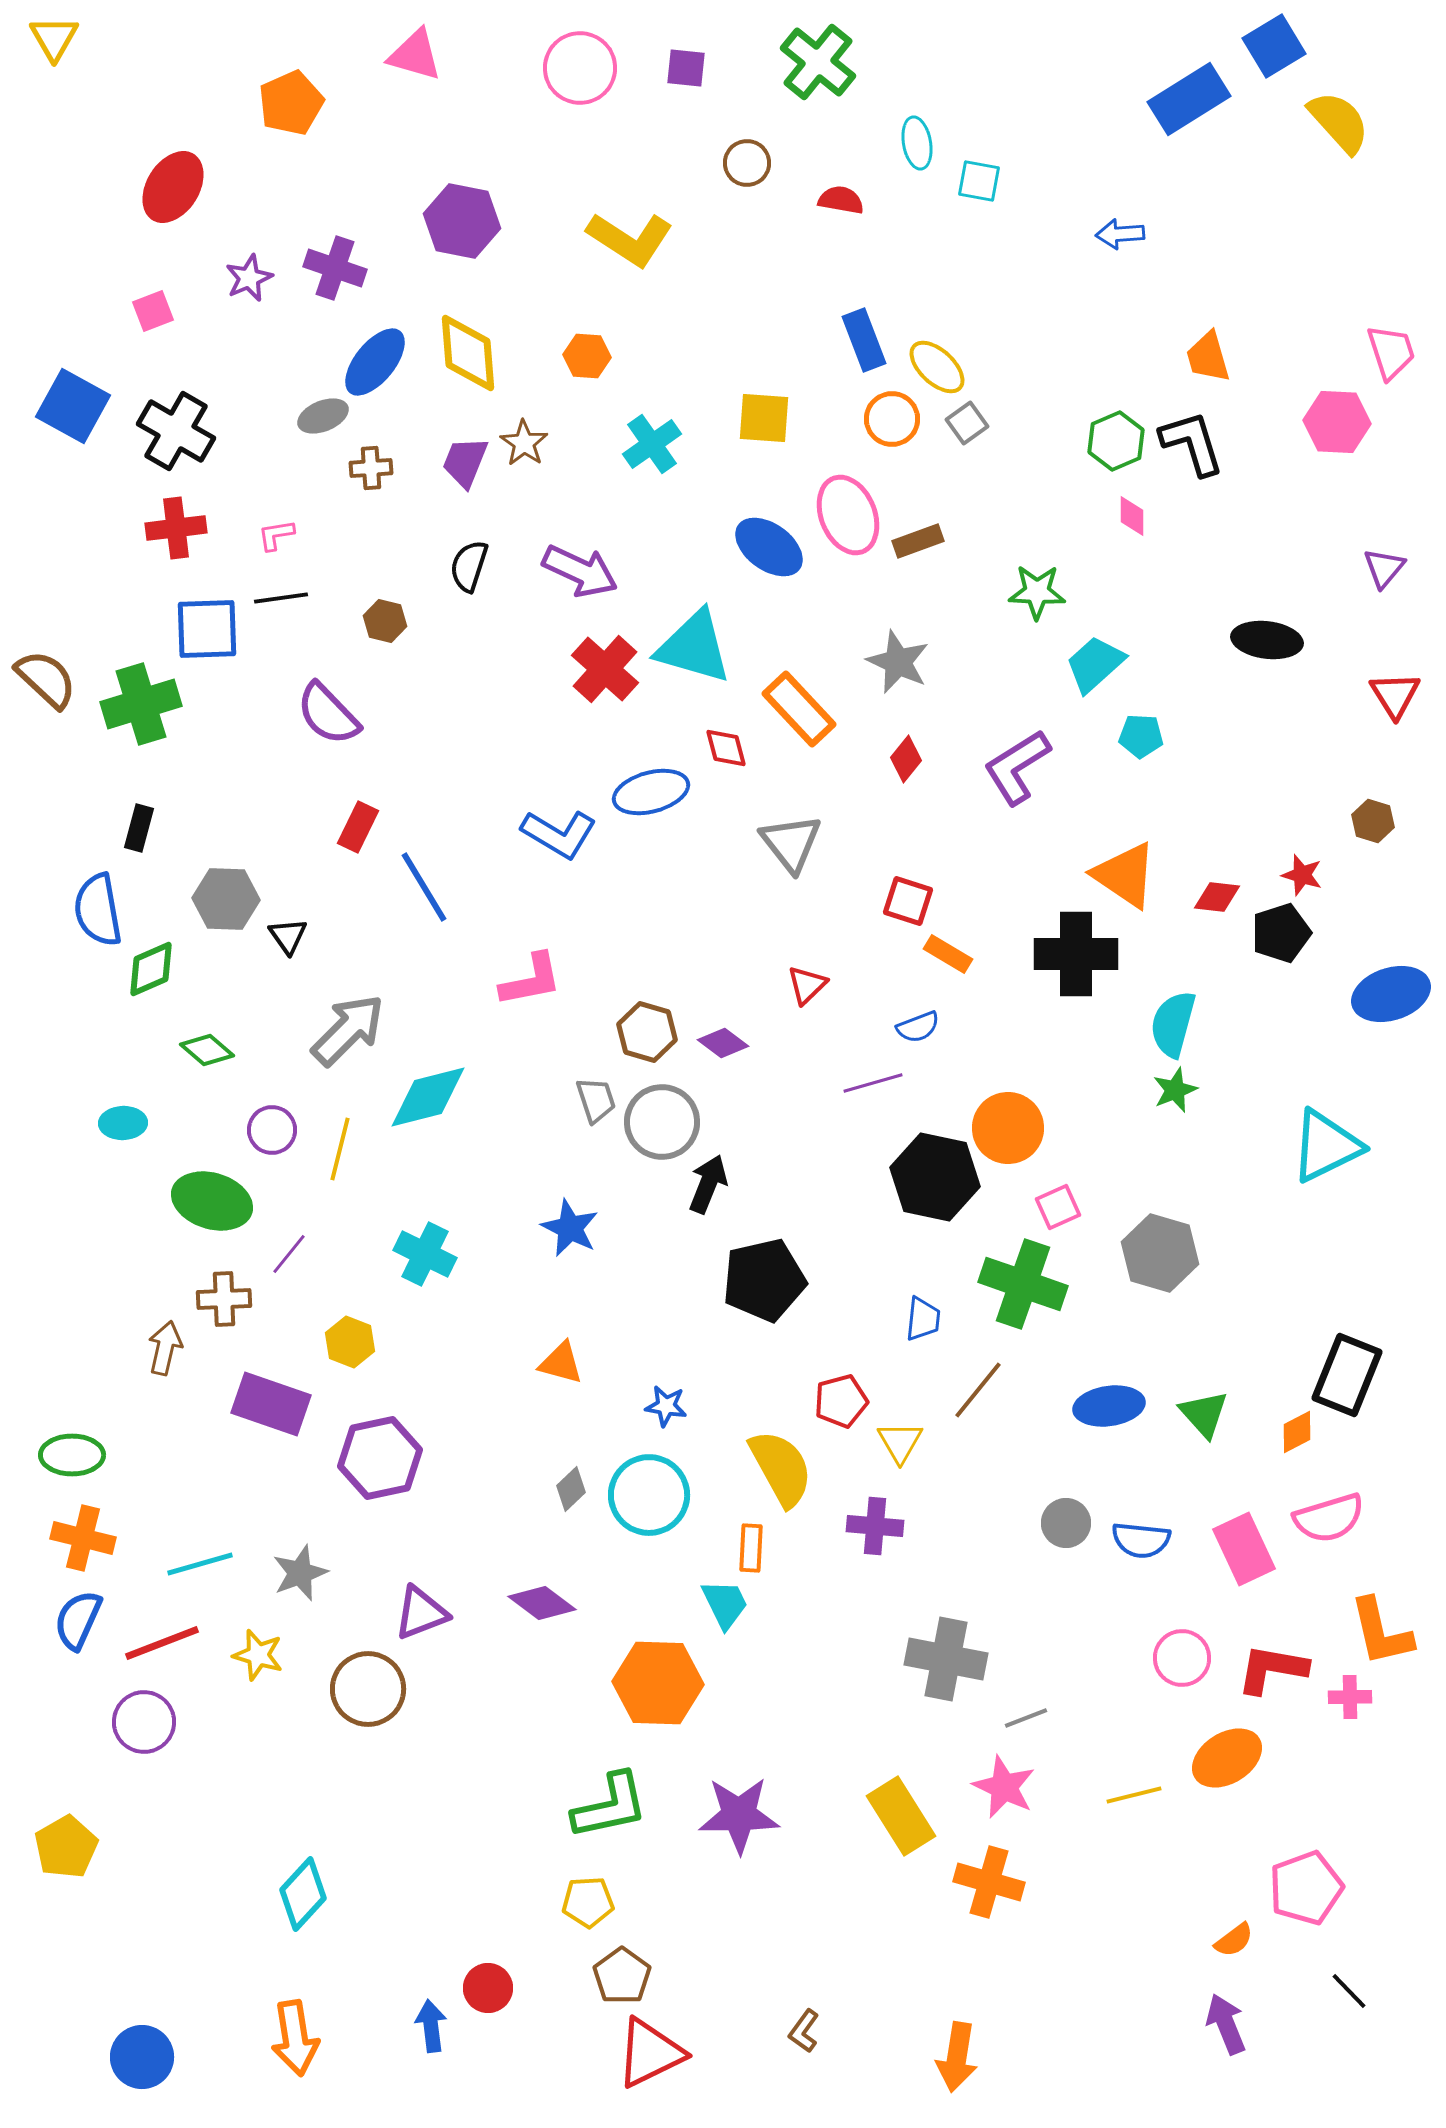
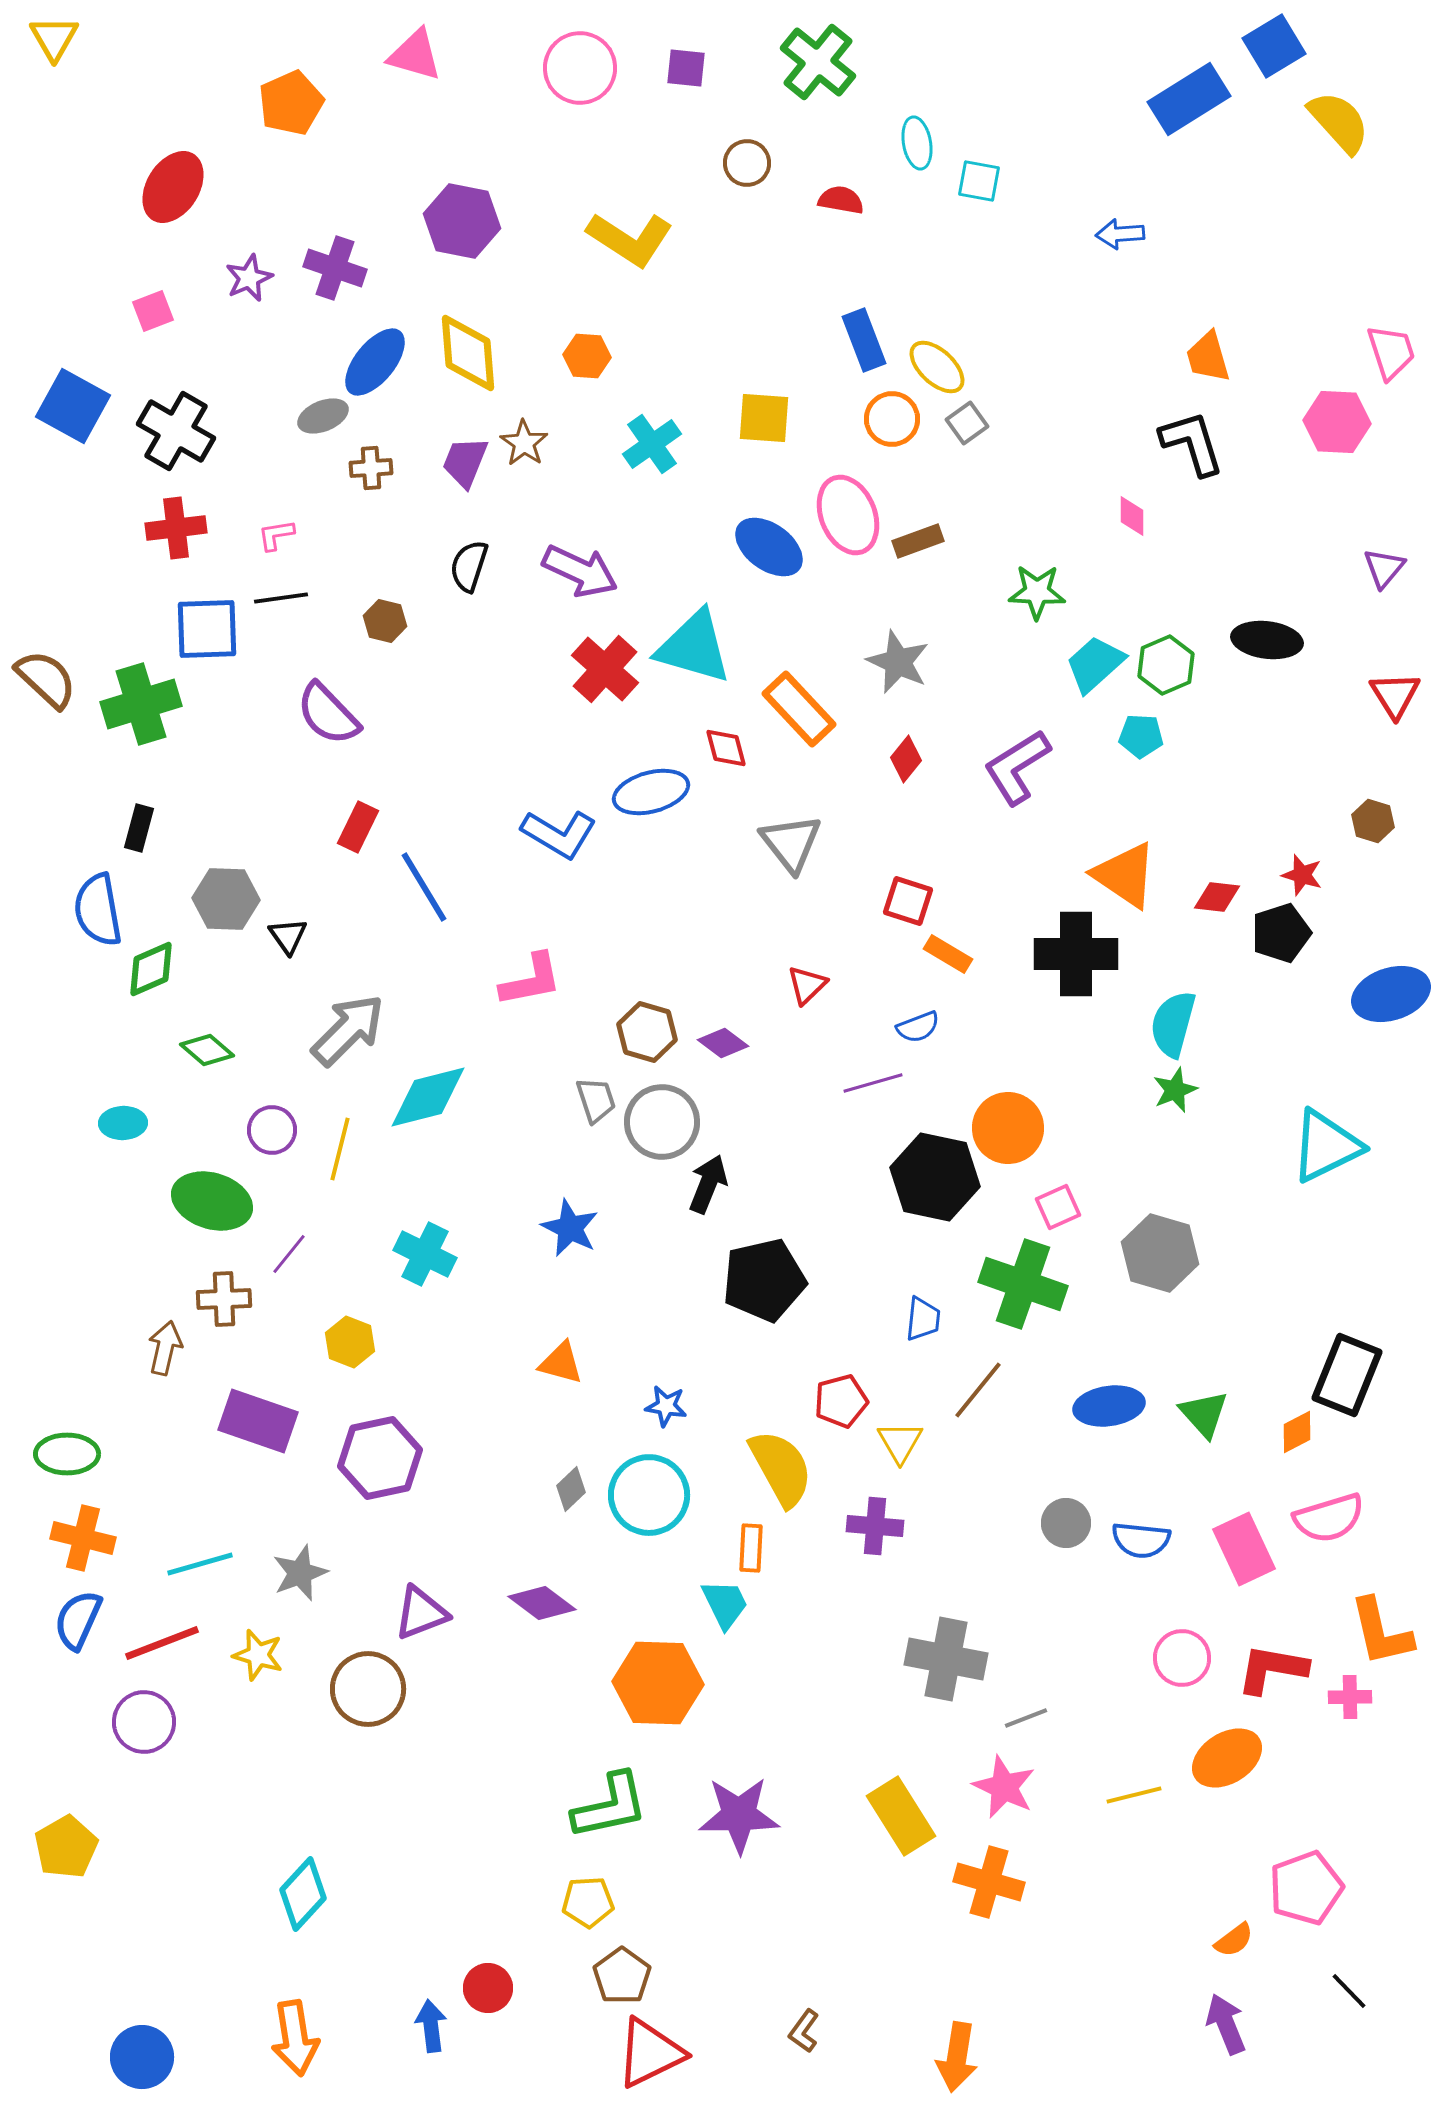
green hexagon at (1116, 441): moved 50 px right, 224 px down
purple rectangle at (271, 1404): moved 13 px left, 17 px down
green ellipse at (72, 1455): moved 5 px left, 1 px up
